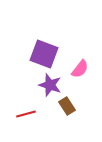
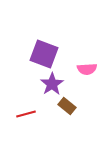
pink semicircle: moved 7 px right; rotated 48 degrees clockwise
purple star: moved 2 px right, 1 px up; rotated 20 degrees clockwise
brown rectangle: rotated 18 degrees counterclockwise
